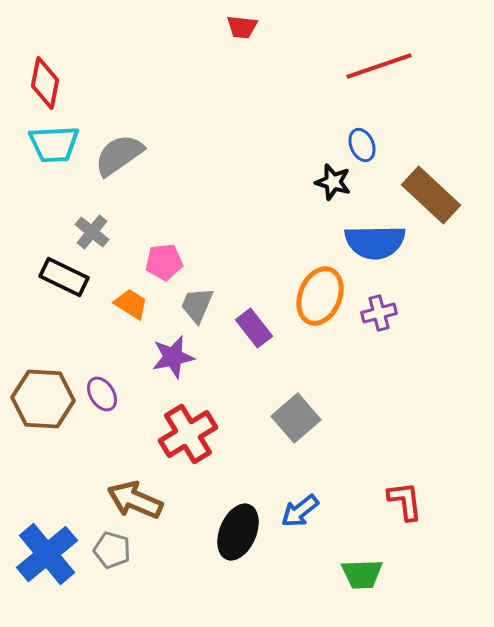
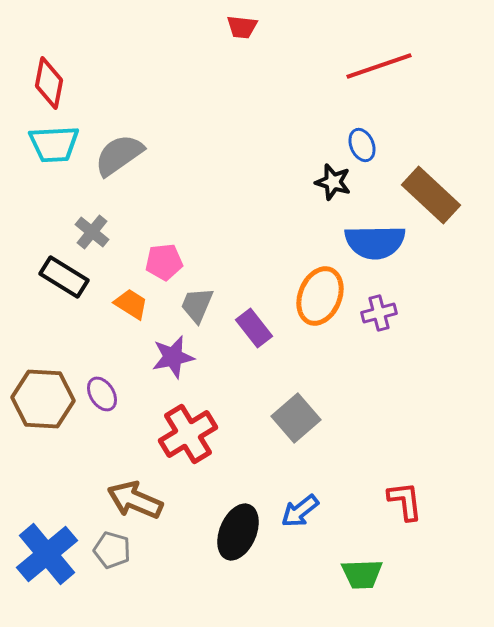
red diamond: moved 4 px right
black rectangle: rotated 6 degrees clockwise
